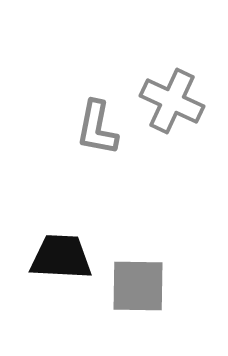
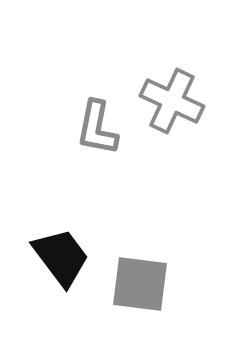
black trapezoid: rotated 50 degrees clockwise
gray square: moved 2 px right, 2 px up; rotated 6 degrees clockwise
